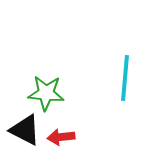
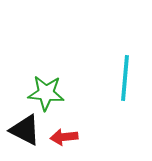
red arrow: moved 3 px right
